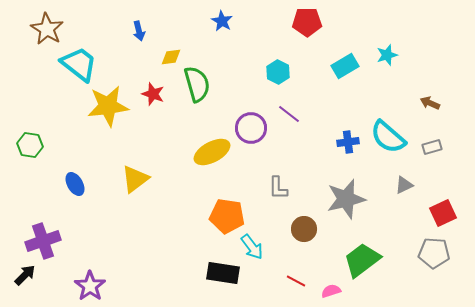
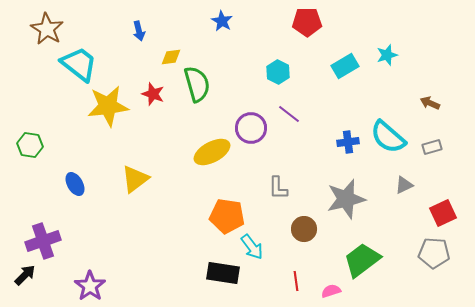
red line: rotated 54 degrees clockwise
